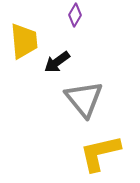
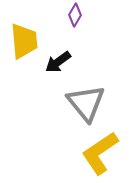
black arrow: moved 1 px right
gray triangle: moved 2 px right, 4 px down
yellow L-shape: rotated 21 degrees counterclockwise
